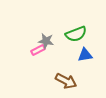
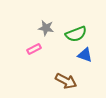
gray star: moved 13 px up
pink rectangle: moved 4 px left, 1 px up
blue triangle: rotated 28 degrees clockwise
